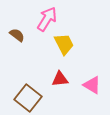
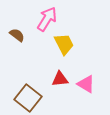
pink triangle: moved 6 px left, 1 px up
